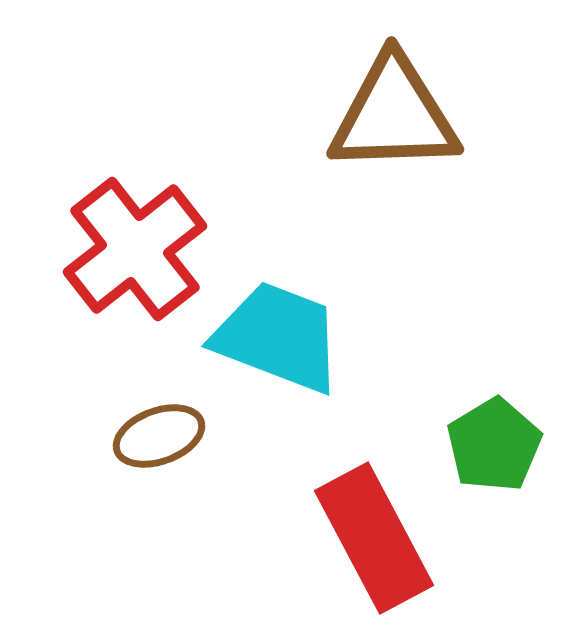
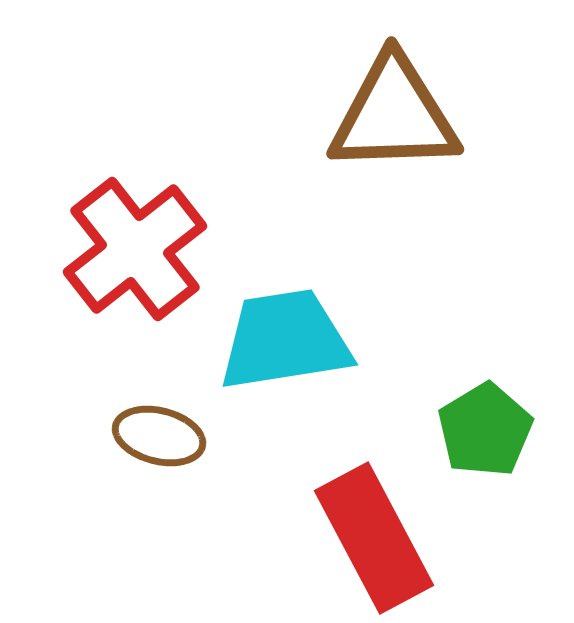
cyan trapezoid: moved 7 px right, 3 px down; rotated 30 degrees counterclockwise
brown ellipse: rotated 34 degrees clockwise
green pentagon: moved 9 px left, 15 px up
